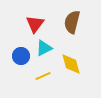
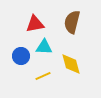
red triangle: rotated 42 degrees clockwise
cyan triangle: moved 1 px up; rotated 30 degrees clockwise
